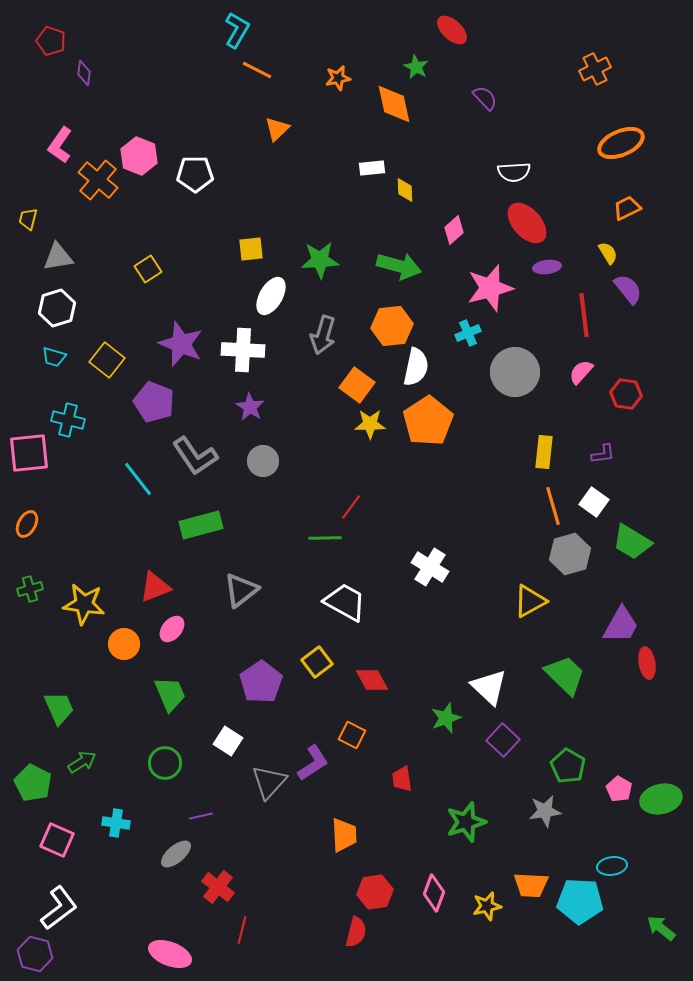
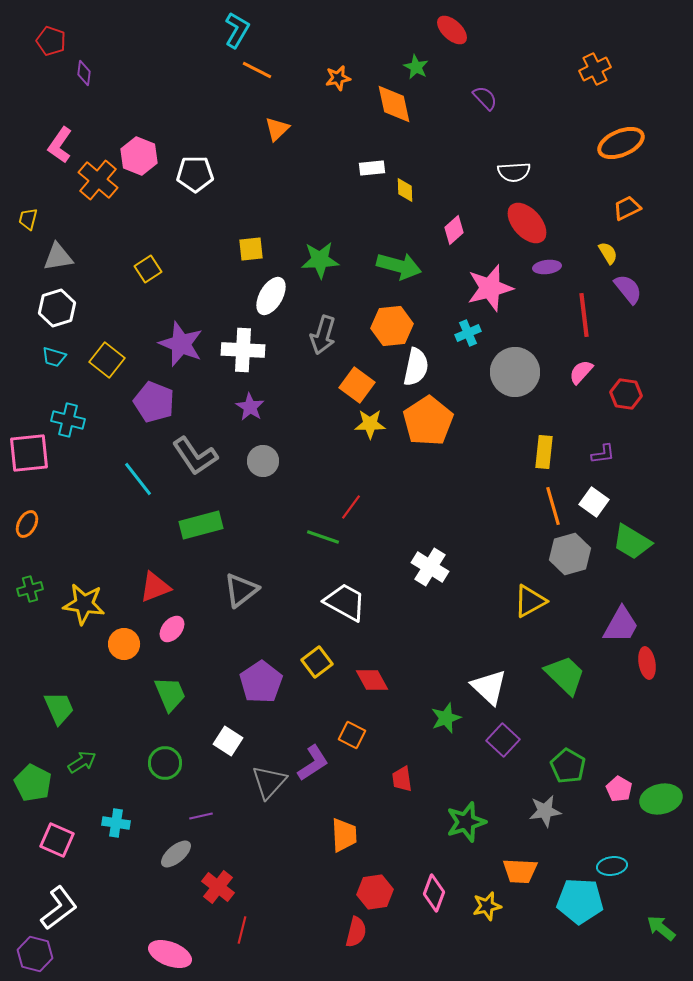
green line at (325, 538): moved 2 px left, 1 px up; rotated 20 degrees clockwise
orange trapezoid at (531, 885): moved 11 px left, 14 px up
